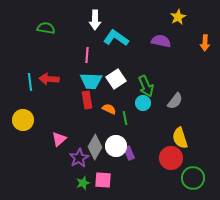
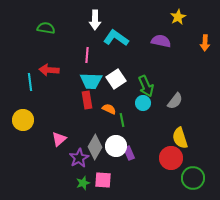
red arrow: moved 9 px up
green line: moved 3 px left, 2 px down
